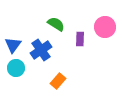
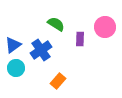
blue triangle: rotated 18 degrees clockwise
